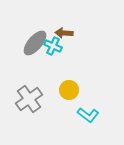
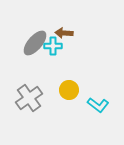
cyan cross: rotated 24 degrees counterclockwise
gray cross: moved 1 px up
cyan L-shape: moved 10 px right, 10 px up
